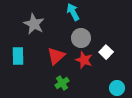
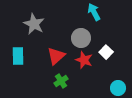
cyan arrow: moved 21 px right
green cross: moved 1 px left, 2 px up
cyan circle: moved 1 px right
